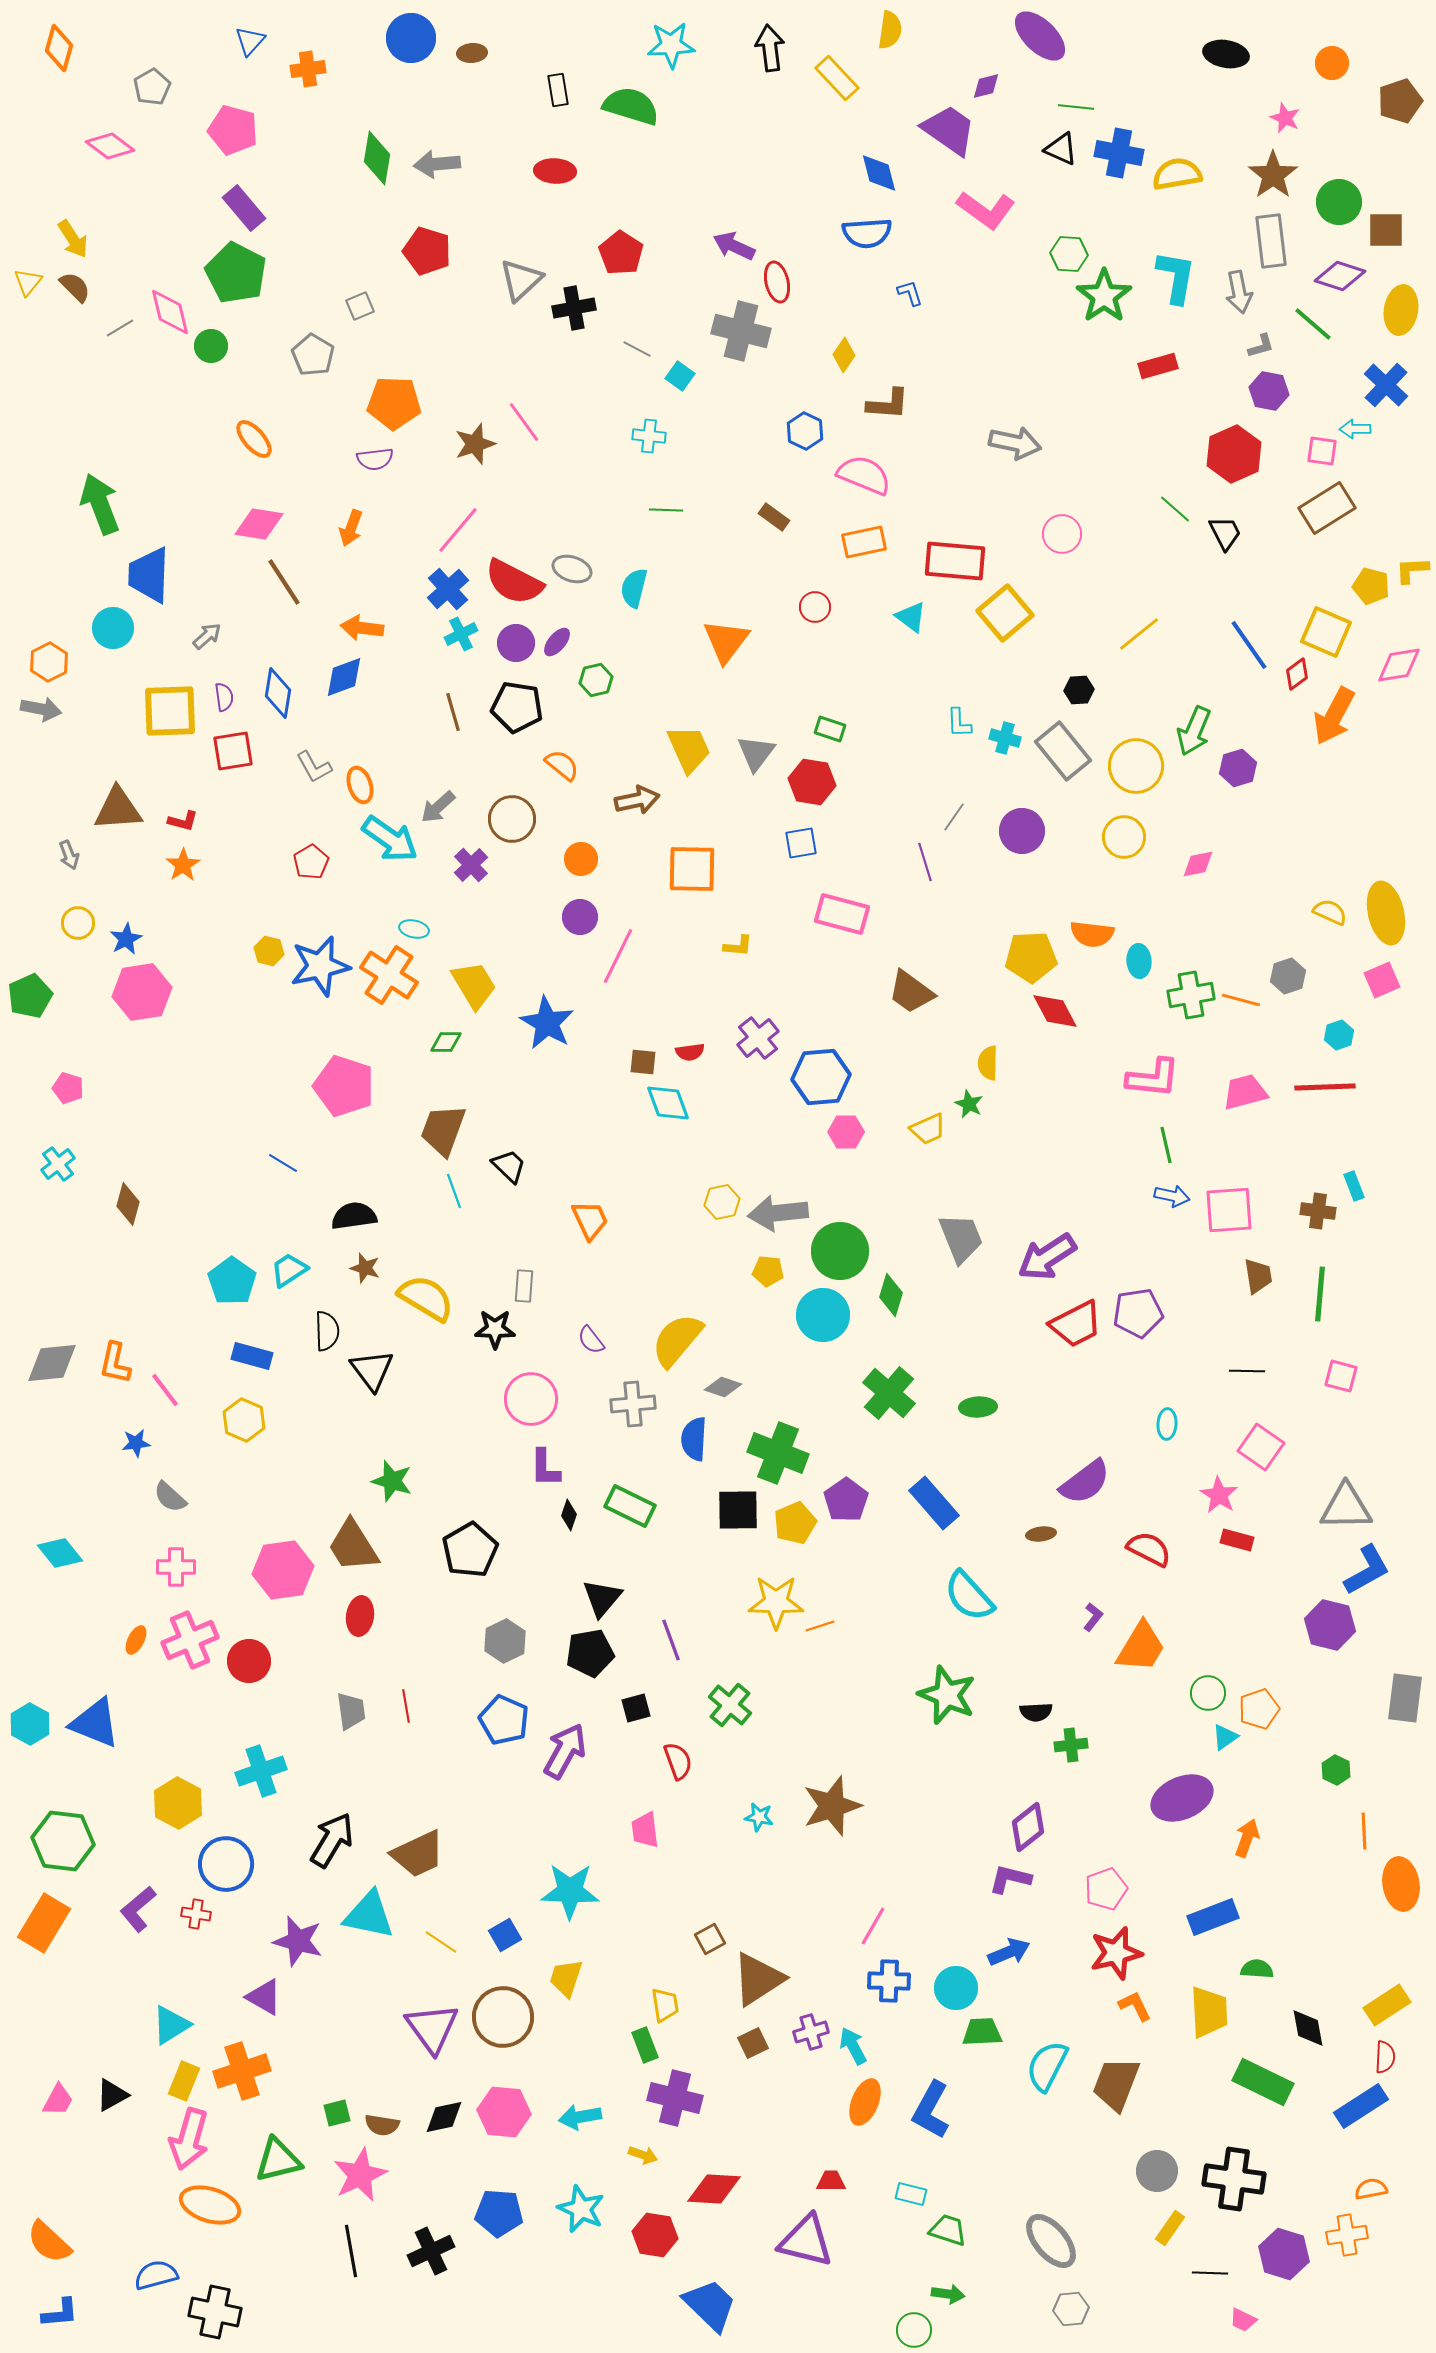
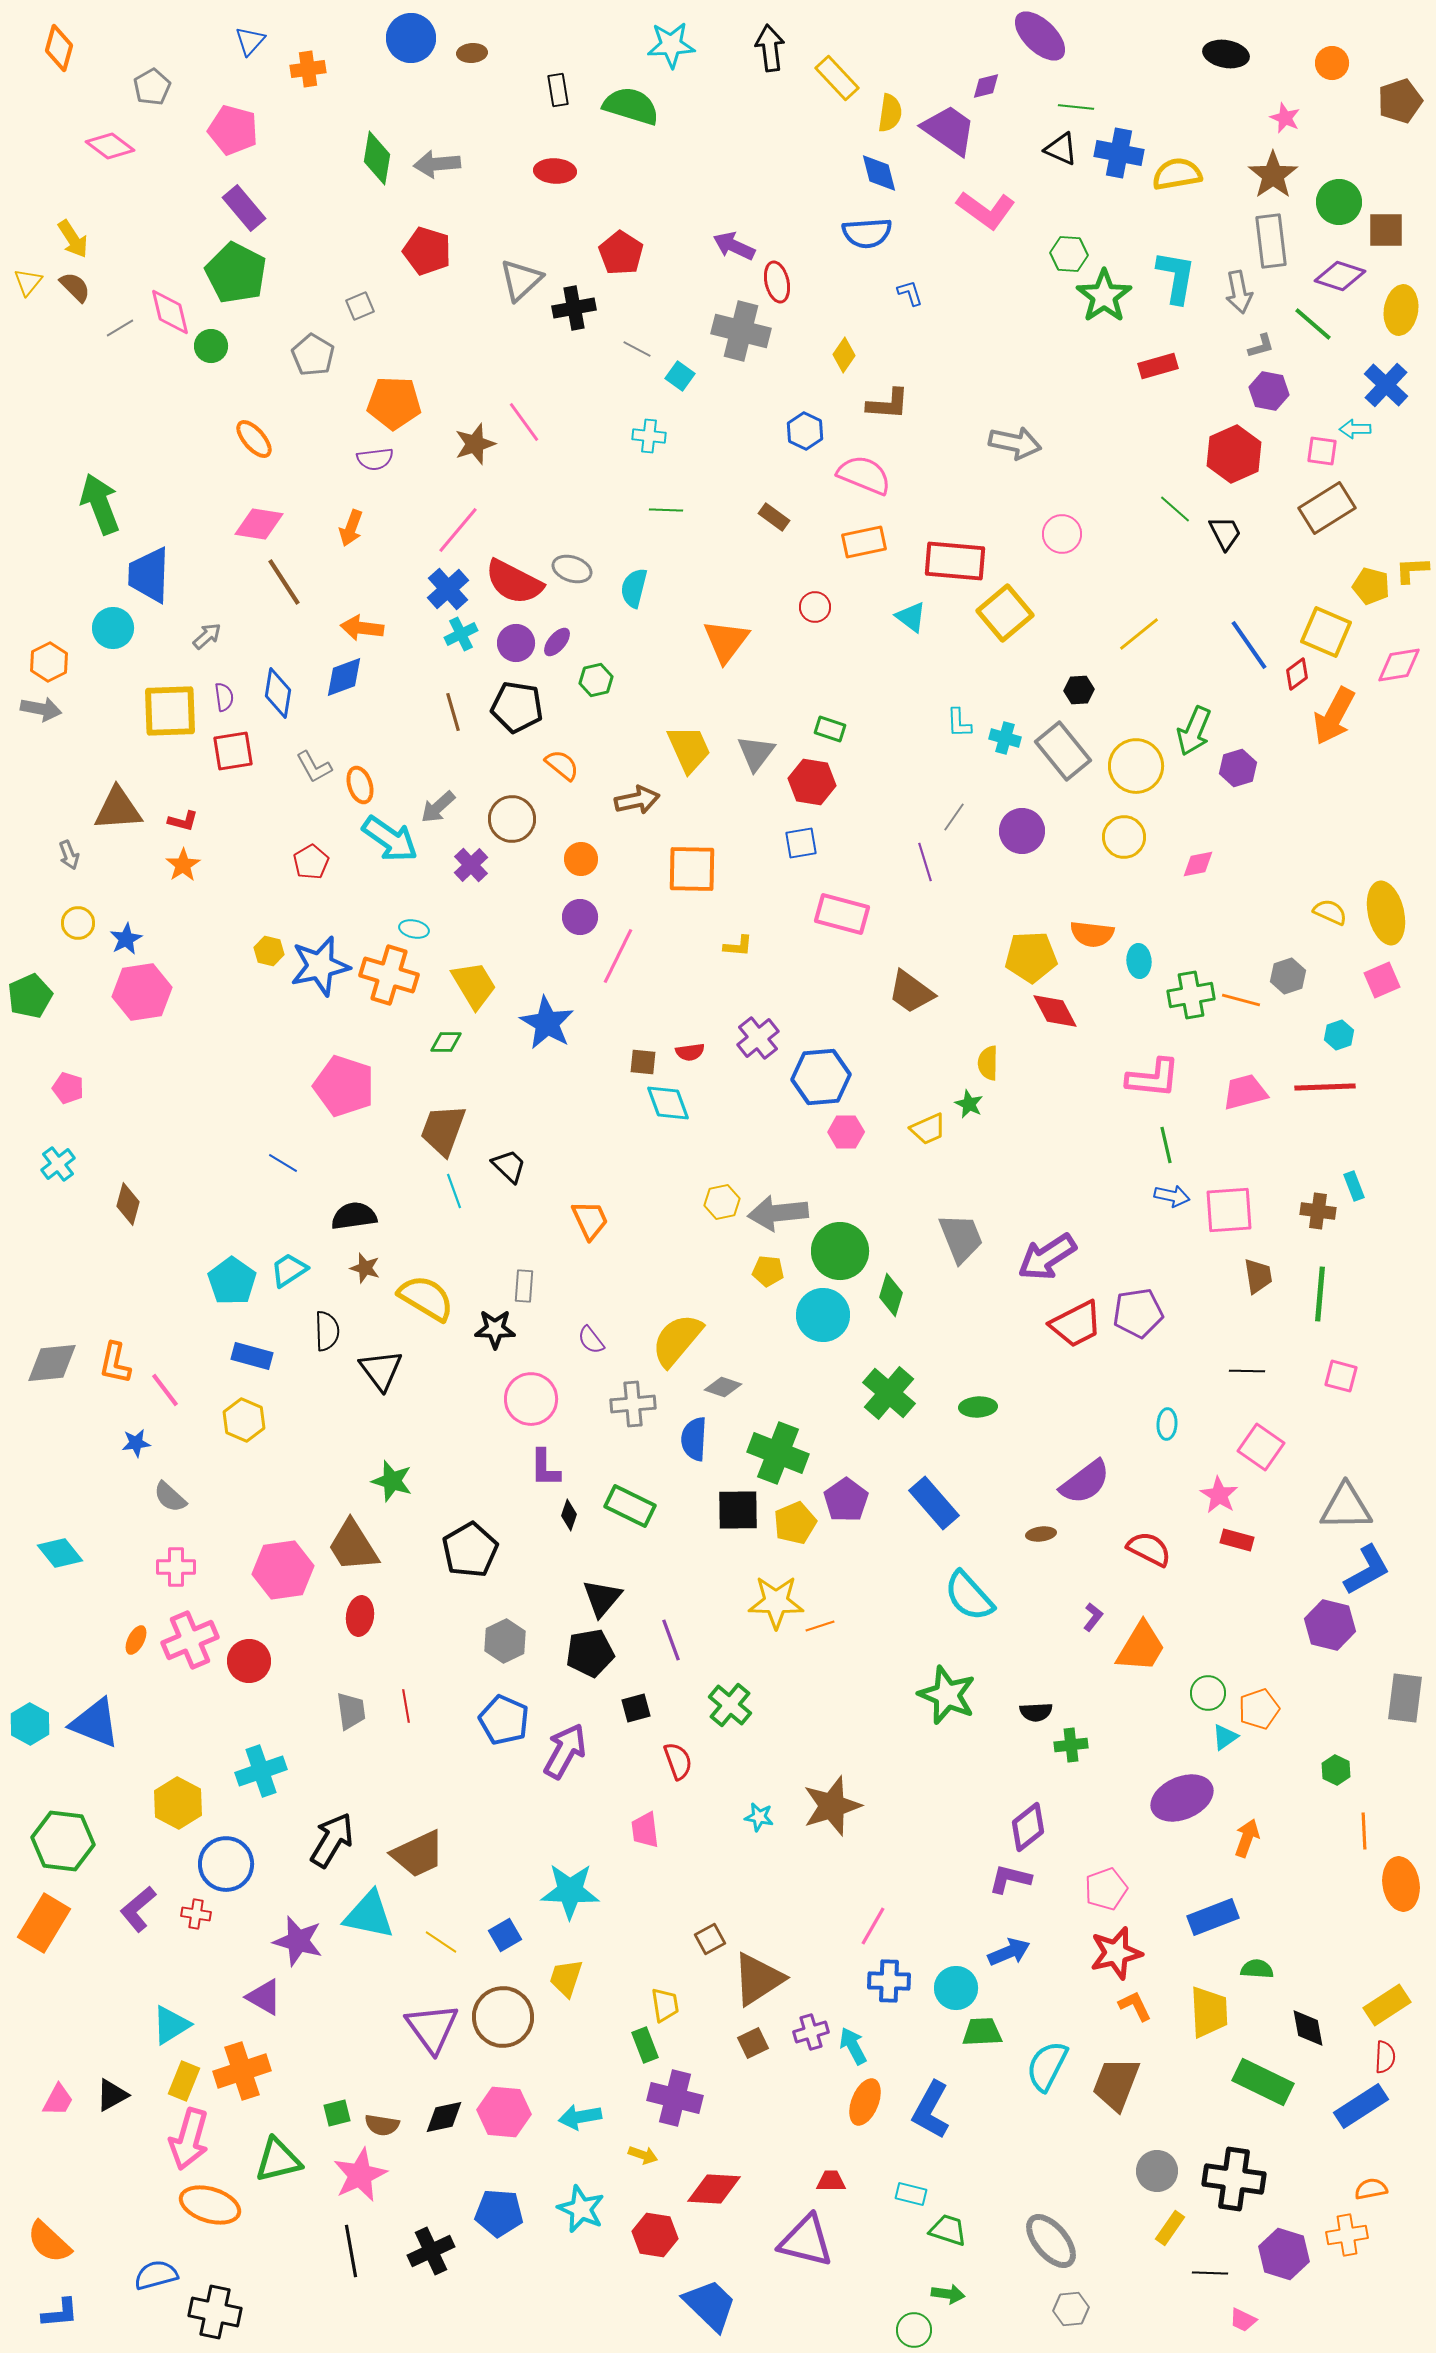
yellow semicircle at (890, 30): moved 83 px down
orange cross at (389, 975): rotated 16 degrees counterclockwise
black triangle at (372, 1370): moved 9 px right
